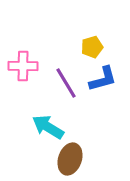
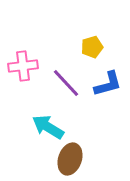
pink cross: rotated 8 degrees counterclockwise
blue L-shape: moved 5 px right, 5 px down
purple line: rotated 12 degrees counterclockwise
